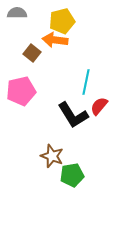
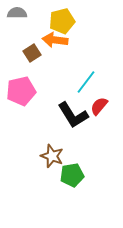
brown square: rotated 18 degrees clockwise
cyan line: rotated 25 degrees clockwise
